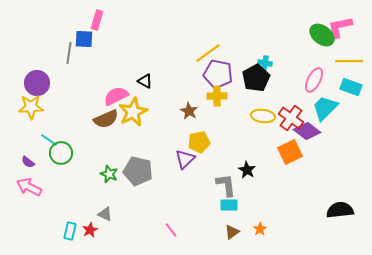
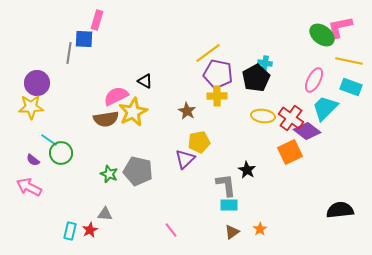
yellow line at (349, 61): rotated 12 degrees clockwise
brown star at (189, 111): moved 2 px left
brown semicircle at (106, 119): rotated 15 degrees clockwise
purple semicircle at (28, 162): moved 5 px right, 2 px up
gray triangle at (105, 214): rotated 21 degrees counterclockwise
